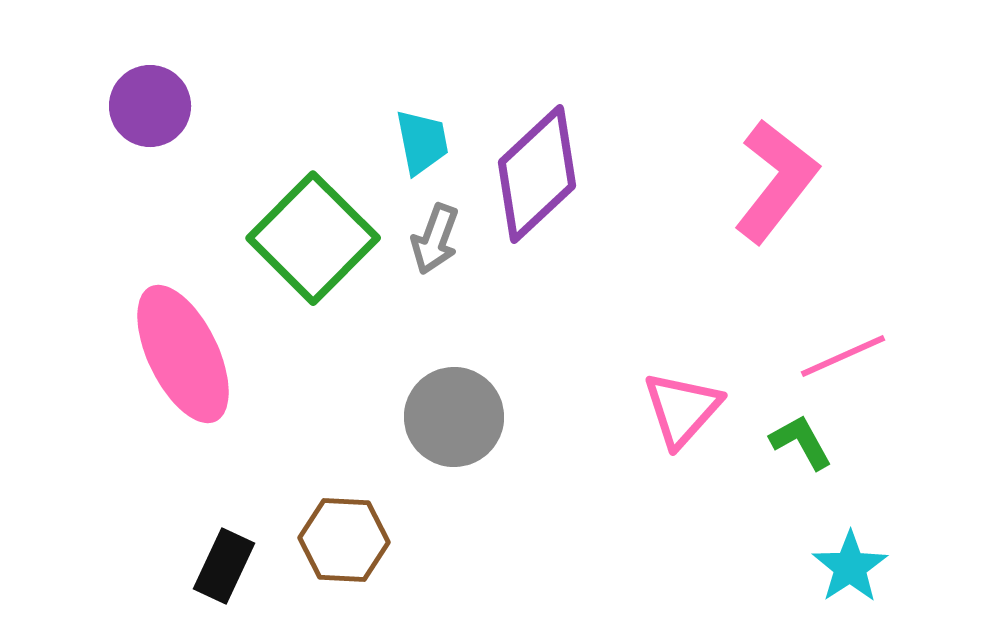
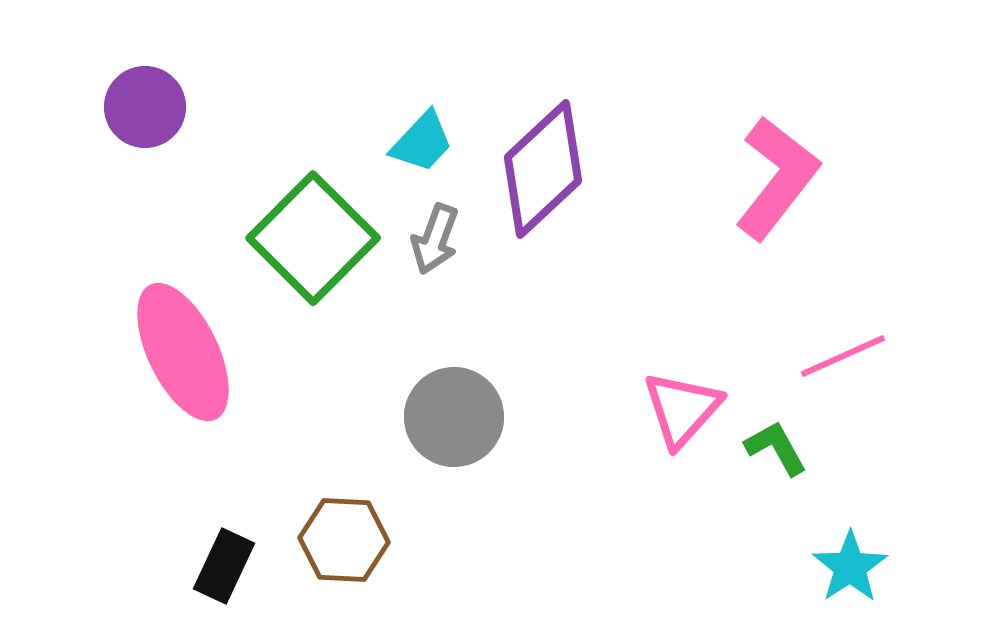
purple circle: moved 5 px left, 1 px down
cyan trapezoid: rotated 54 degrees clockwise
purple diamond: moved 6 px right, 5 px up
pink L-shape: moved 1 px right, 3 px up
pink ellipse: moved 2 px up
green L-shape: moved 25 px left, 6 px down
